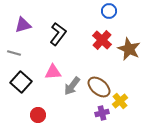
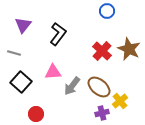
blue circle: moved 2 px left
purple triangle: rotated 36 degrees counterclockwise
red cross: moved 11 px down
red circle: moved 2 px left, 1 px up
